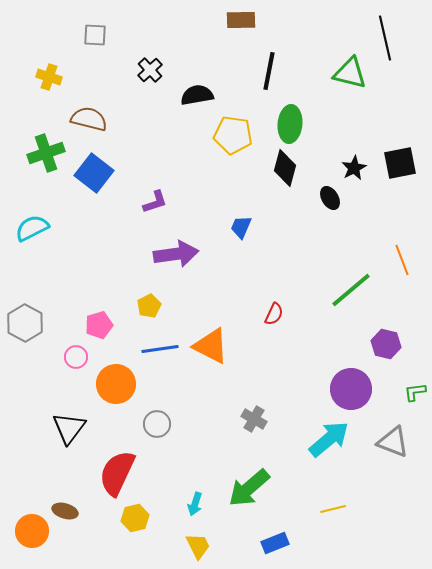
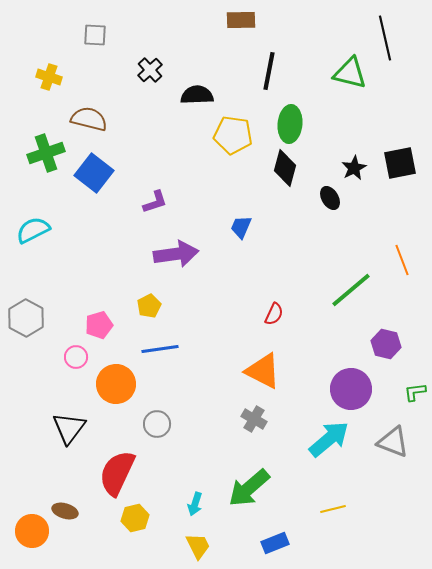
black semicircle at (197, 95): rotated 8 degrees clockwise
cyan semicircle at (32, 228): moved 1 px right, 2 px down
gray hexagon at (25, 323): moved 1 px right, 5 px up
orange triangle at (211, 346): moved 52 px right, 25 px down
